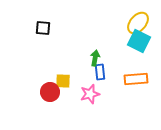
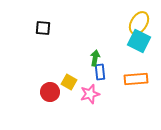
yellow ellipse: moved 1 px right; rotated 10 degrees counterclockwise
yellow square: moved 6 px right, 1 px down; rotated 28 degrees clockwise
